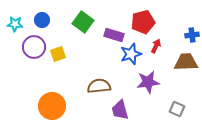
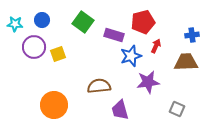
blue star: moved 2 px down
orange circle: moved 2 px right, 1 px up
